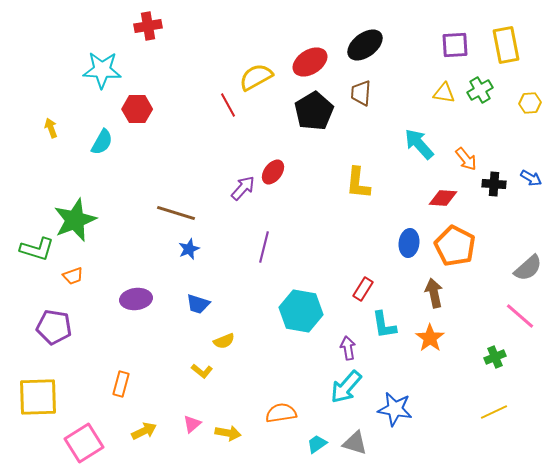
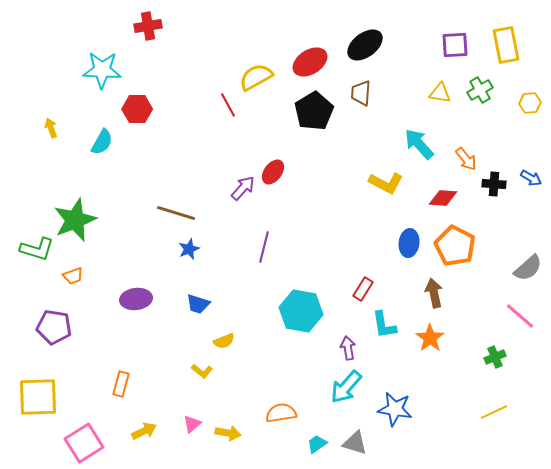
yellow triangle at (444, 93): moved 4 px left
yellow L-shape at (358, 183): moved 28 px right; rotated 68 degrees counterclockwise
